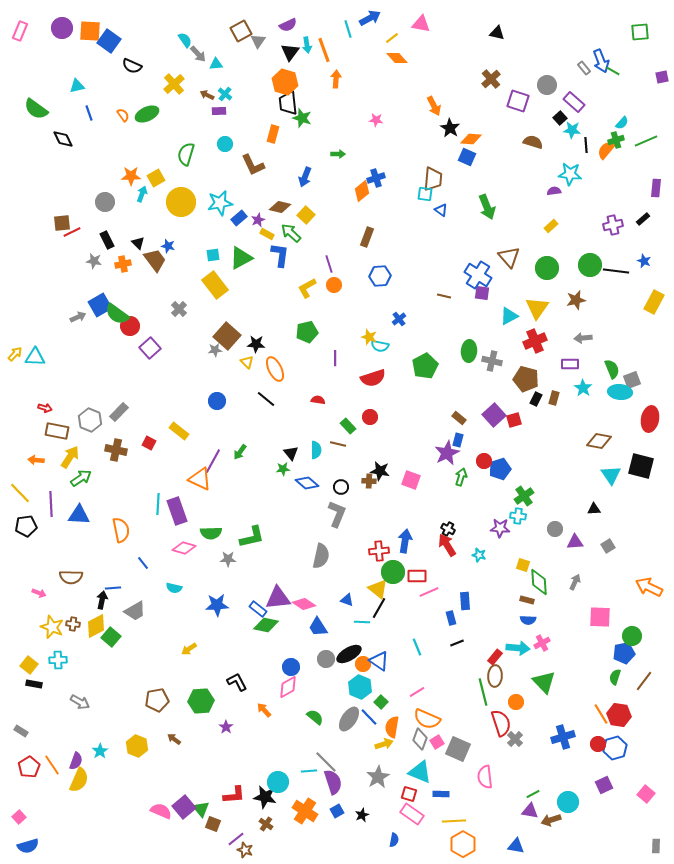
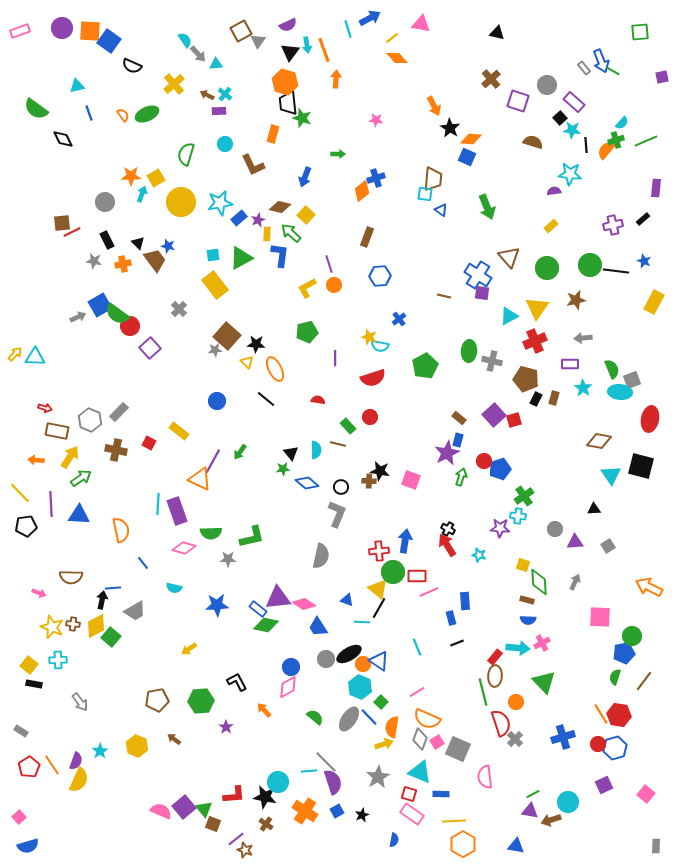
pink rectangle at (20, 31): rotated 48 degrees clockwise
yellow rectangle at (267, 234): rotated 64 degrees clockwise
gray arrow at (80, 702): rotated 24 degrees clockwise
green triangle at (201, 809): moved 3 px right
